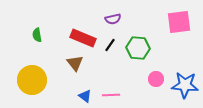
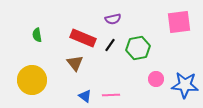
green hexagon: rotated 15 degrees counterclockwise
